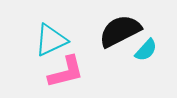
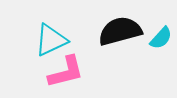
black semicircle: rotated 12 degrees clockwise
cyan semicircle: moved 15 px right, 12 px up
